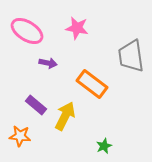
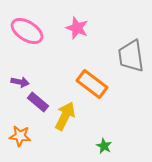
pink star: rotated 10 degrees clockwise
purple arrow: moved 28 px left, 19 px down
purple rectangle: moved 2 px right, 3 px up
green star: rotated 21 degrees counterclockwise
